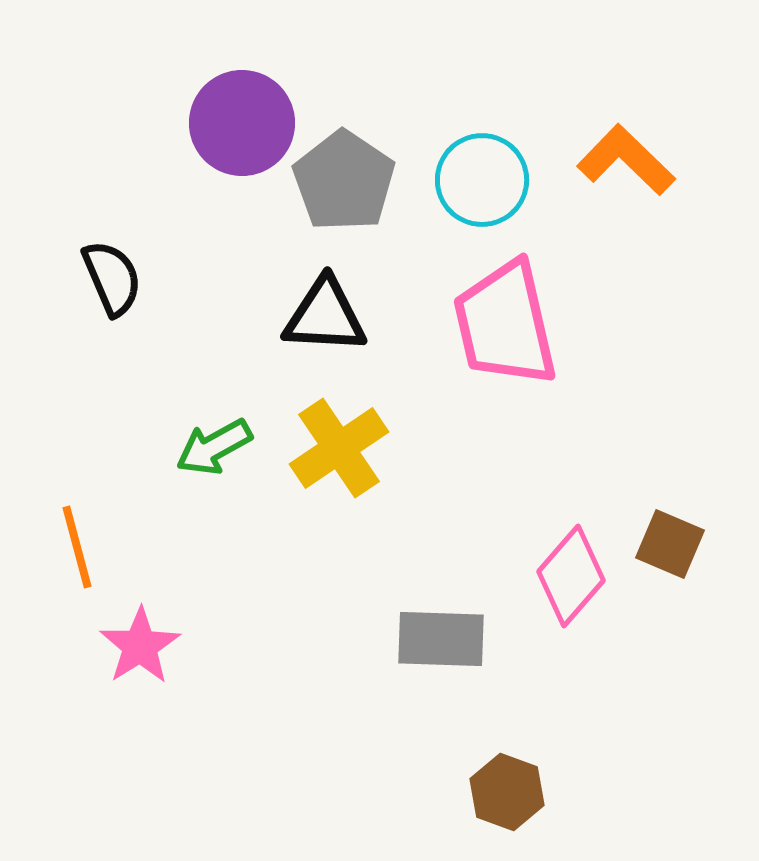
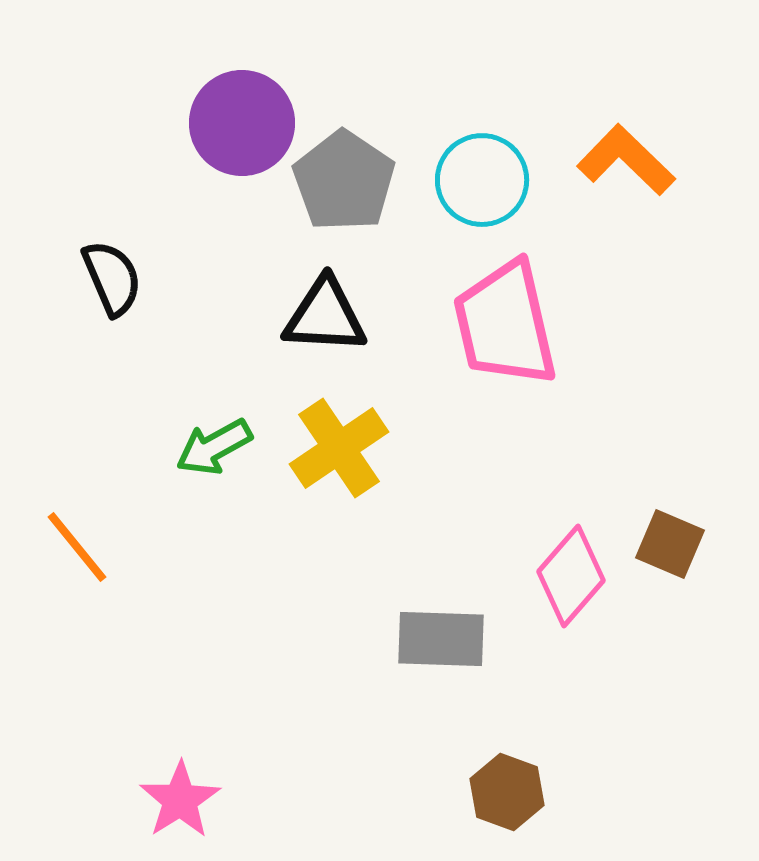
orange line: rotated 24 degrees counterclockwise
pink star: moved 40 px right, 154 px down
